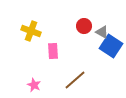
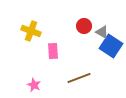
brown line: moved 4 px right, 2 px up; rotated 20 degrees clockwise
